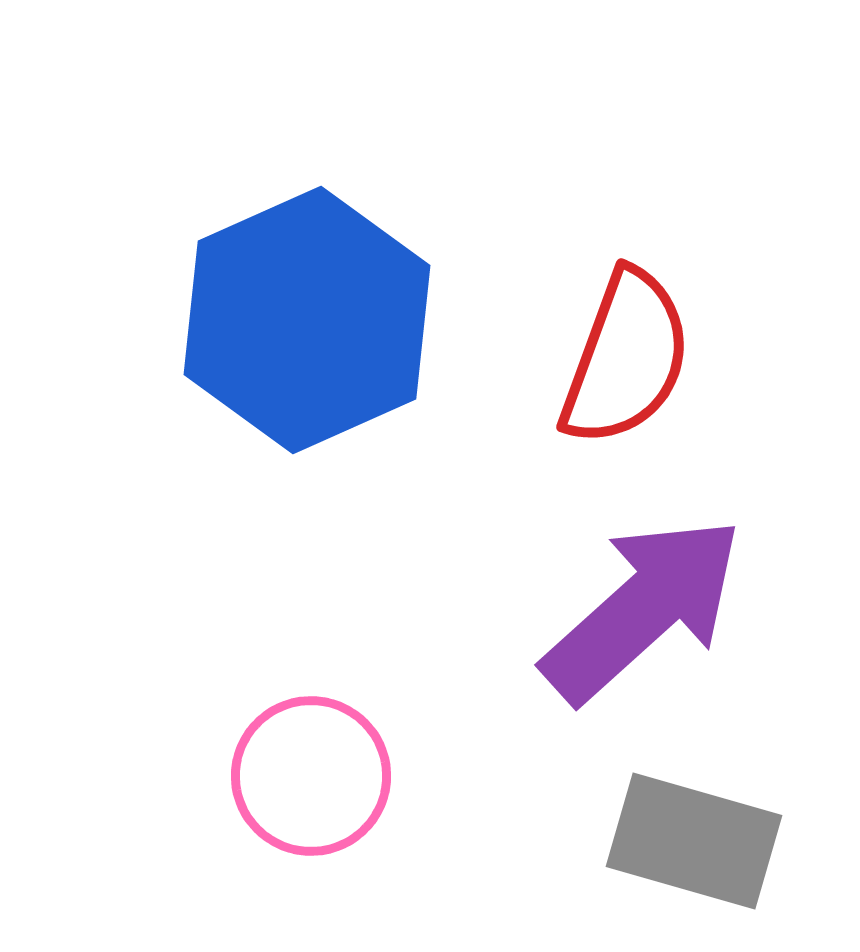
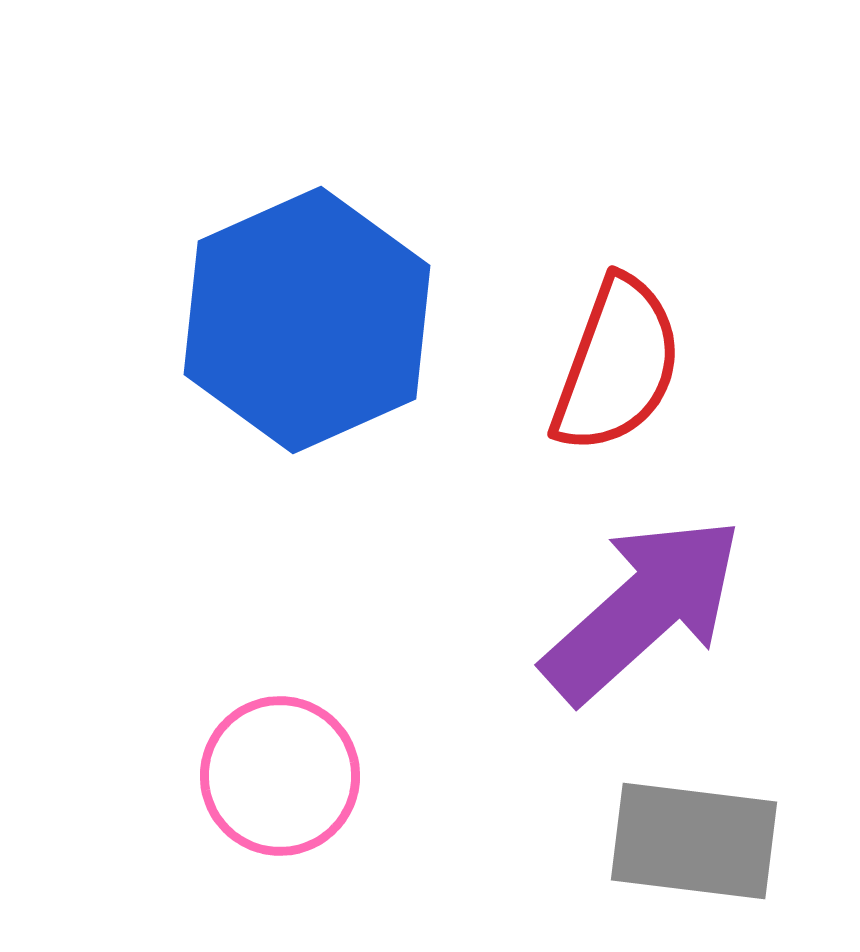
red semicircle: moved 9 px left, 7 px down
pink circle: moved 31 px left
gray rectangle: rotated 9 degrees counterclockwise
